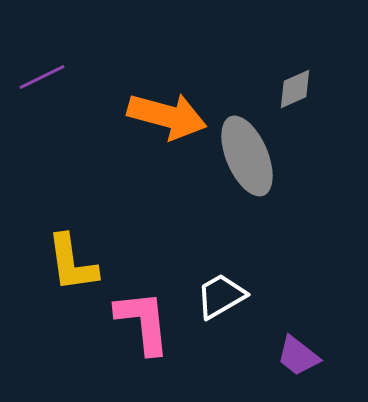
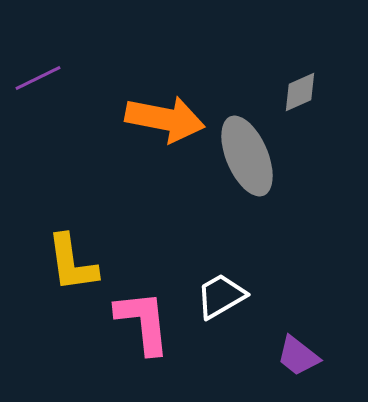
purple line: moved 4 px left, 1 px down
gray diamond: moved 5 px right, 3 px down
orange arrow: moved 2 px left, 3 px down; rotated 4 degrees counterclockwise
